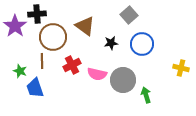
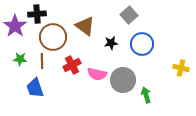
green star: moved 12 px up; rotated 16 degrees counterclockwise
